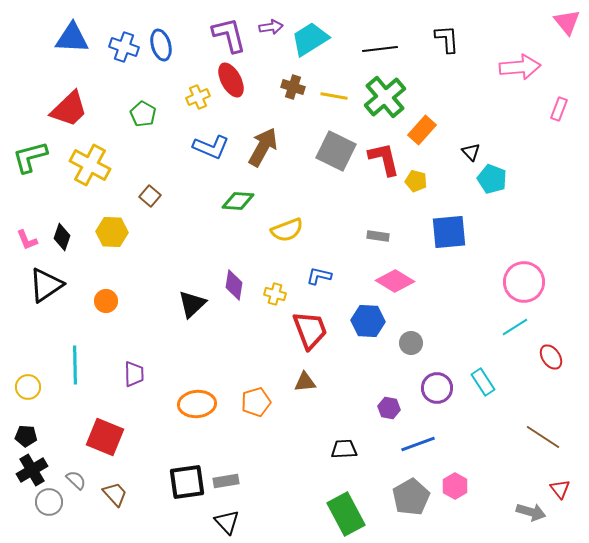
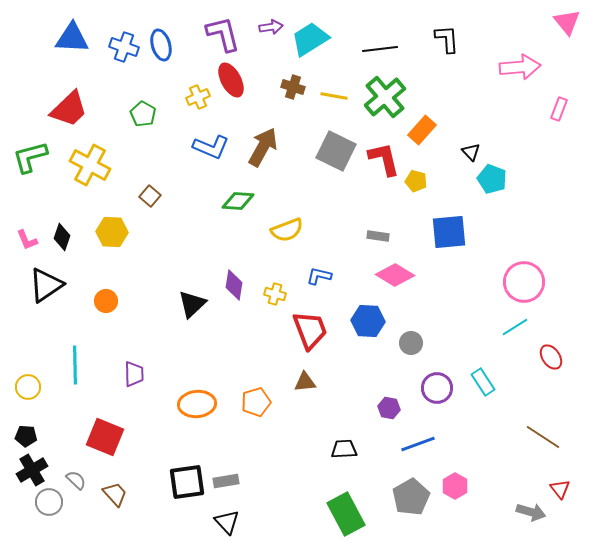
purple L-shape at (229, 35): moved 6 px left, 1 px up
pink diamond at (395, 281): moved 6 px up
